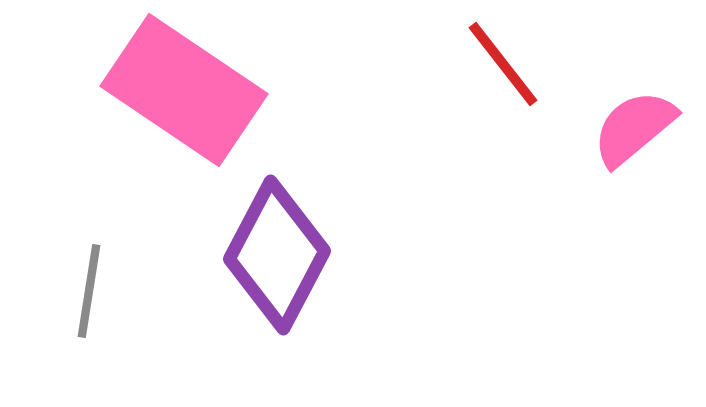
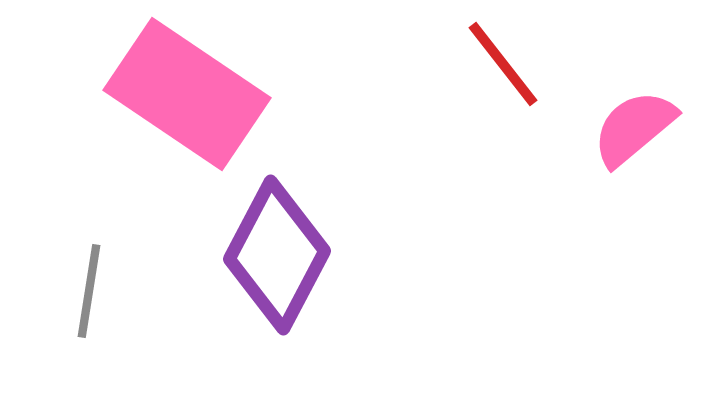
pink rectangle: moved 3 px right, 4 px down
